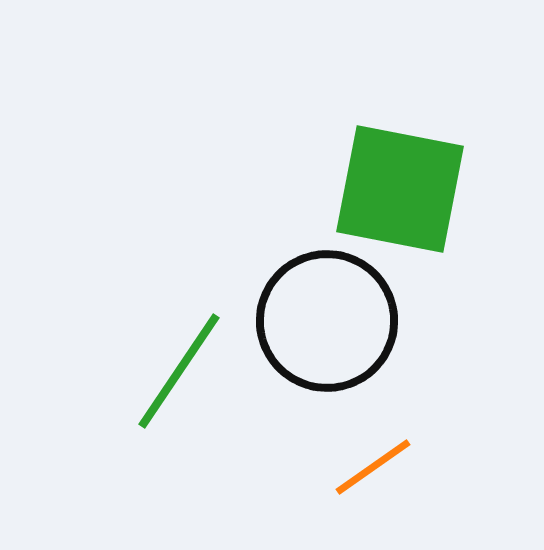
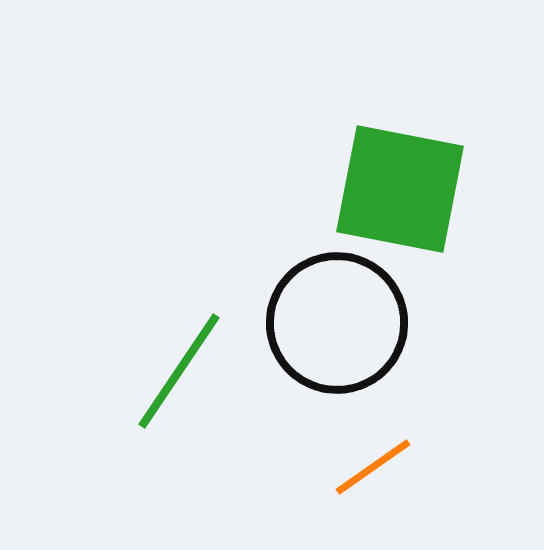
black circle: moved 10 px right, 2 px down
